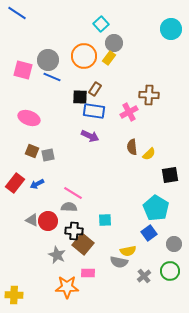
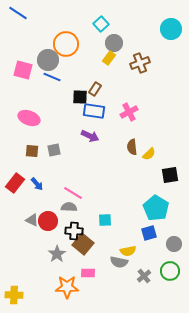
blue line at (17, 13): moved 1 px right
orange circle at (84, 56): moved 18 px left, 12 px up
brown cross at (149, 95): moved 9 px left, 32 px up; rotated 24 degrees counterclockwise
brown square at (32, 151): rotated 16 degrees counterclockwise
gray square at (48, 155): moved 6 px right, 5 px up
blue arrow at (37, 184): rotated 104 degrees counterclockwise
blue square at (149, 233): rotated 21 degrees clockwise
gray star at (57, 255): moved 1 px up; rotated 12 degrees clockwise
